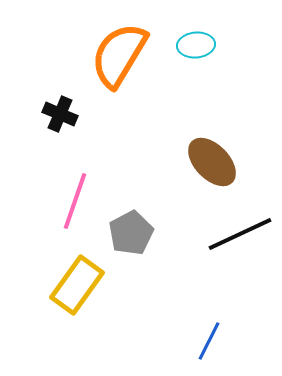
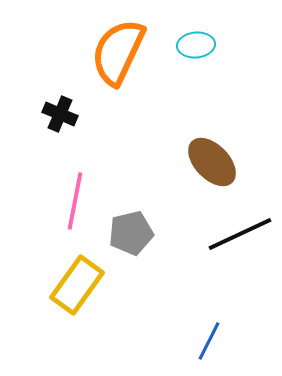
orange semicircle: moved 1 px left, 3 px up; rotated 6 degrees counterclockwise
pink line: rotated 8 degrees counterclockwise
gray pentagon: rotated 15 degrees clockwise
